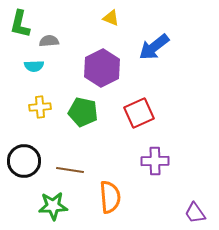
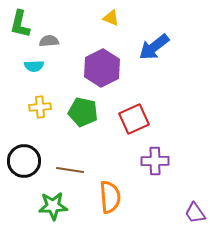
red square: moved 5 px left, 6 px down
